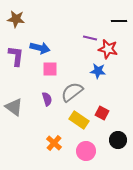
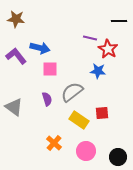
red star: rotated 18 degrees clockwise
purple L-shape: rotated 45 degrees counterclockwise
red square: rotated 32 degrees counterclockwise
black circle: moved 17 px down
